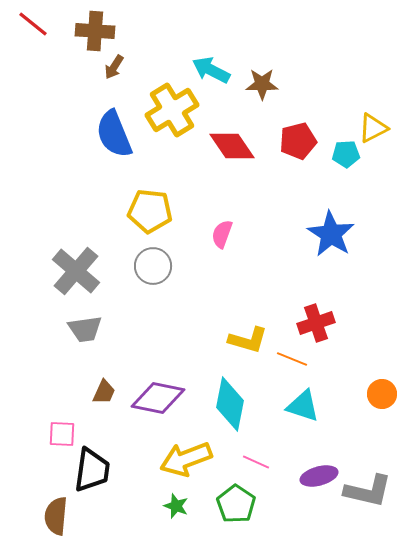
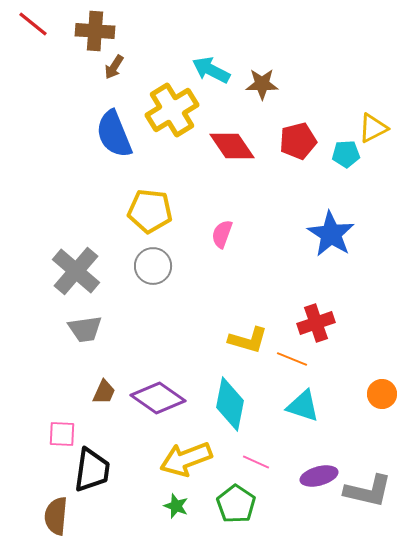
purple diamond: rotated 24 degrees clockwise
